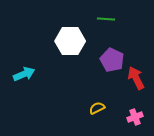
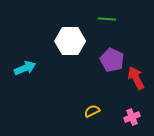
green line: moved 1 px right
cyan arrow: moved 1 px right, 6 px up
yellow semicircle: moved 5 px left, 3 px down
pink cross: moved 3 px left
